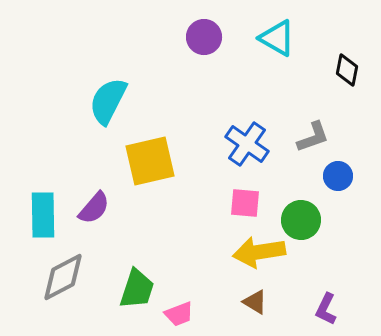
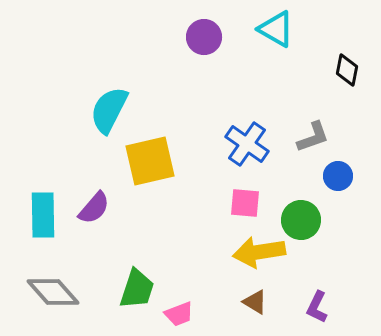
cyan triangle: moved 1 px left, 9 px up
cyan semicircle: moved 1 px right, 9 px down
gray diamond: moved 10 px left, 15 px down; rotated 76 degrees clockwise
purple L-shape: moved 9 px left, 2 px up
